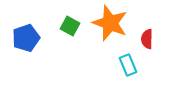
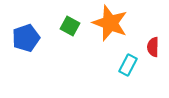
red semicircle: moved 6 px right, 8 px down
cyan rectangle: rotated 50 degrees clockwise
